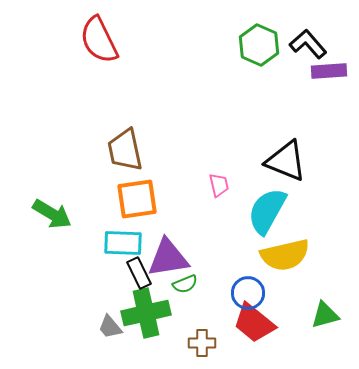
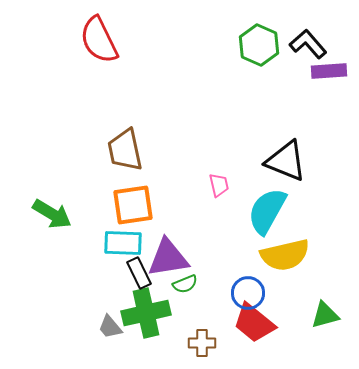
orange square: moved 4 px left, 6 px down
